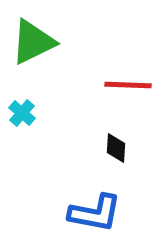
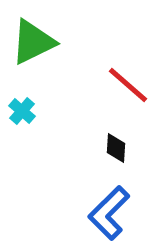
red line: rotated 39 degrees clockwise
cyan cross: moved 2 px up
blue L-shape: moved 14 px right; rotated 124 degrees clockwise
